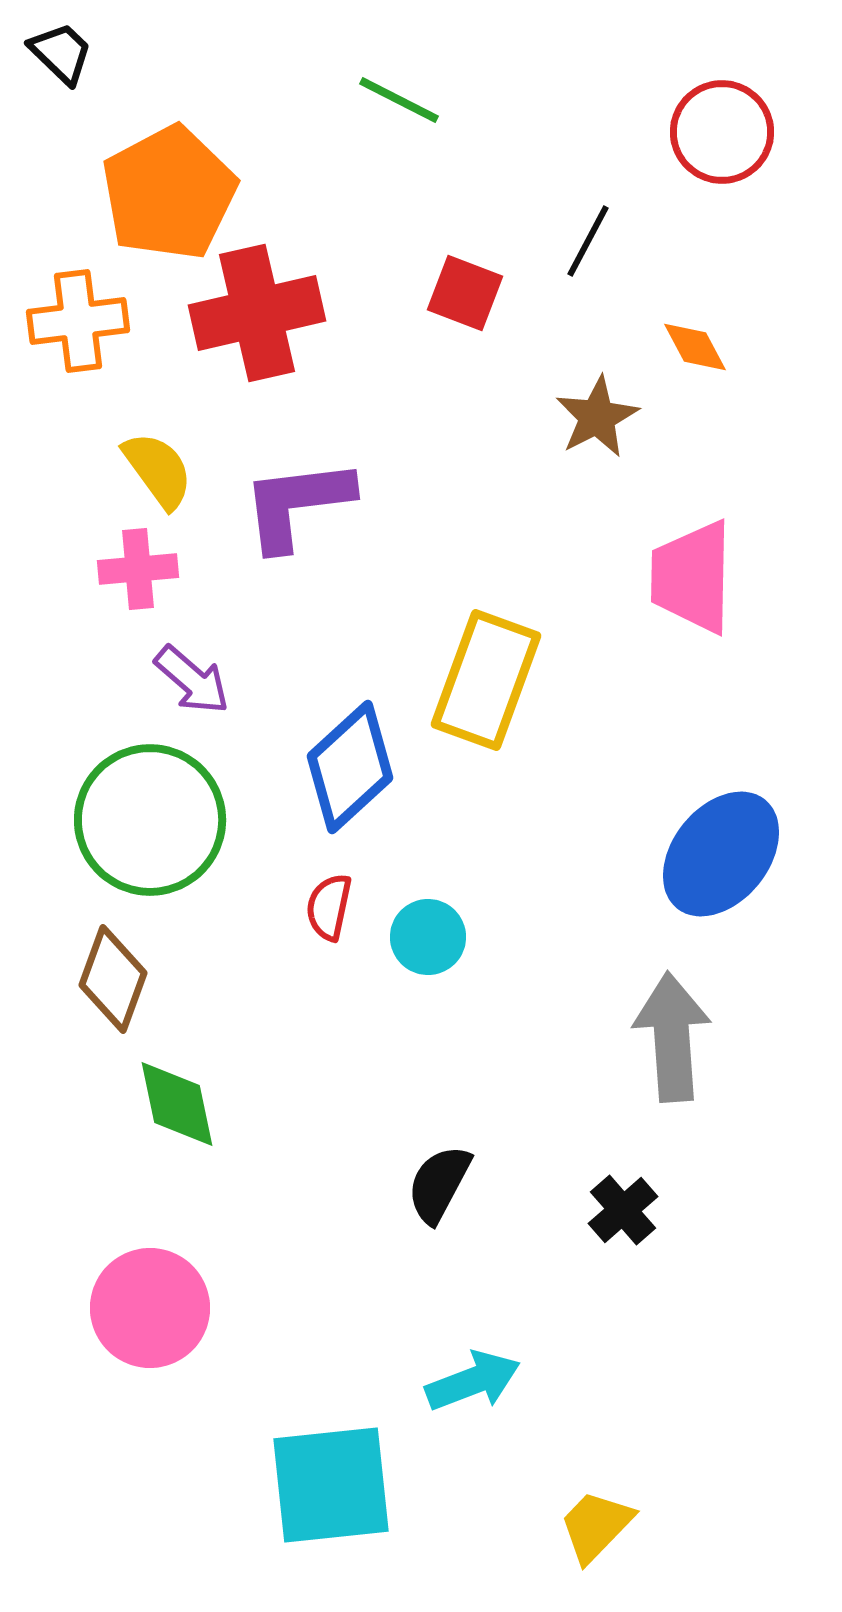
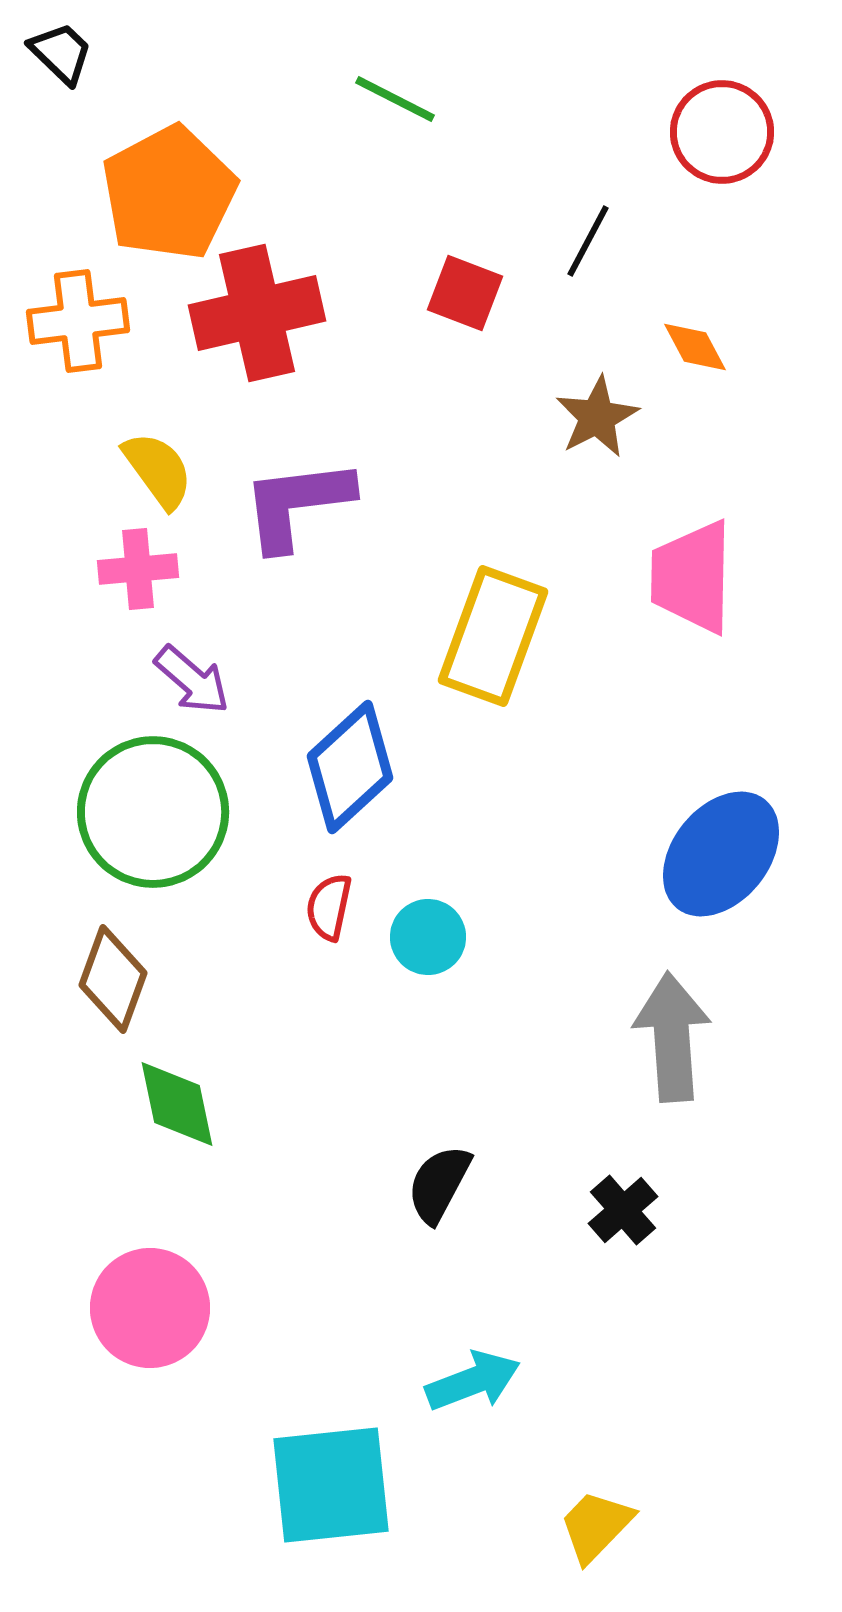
green line: moved 4 px left, 1 px up
yellow rectangle: moved 7 px right, 44 px up
green circle: moved 3 px right, 8 px up
